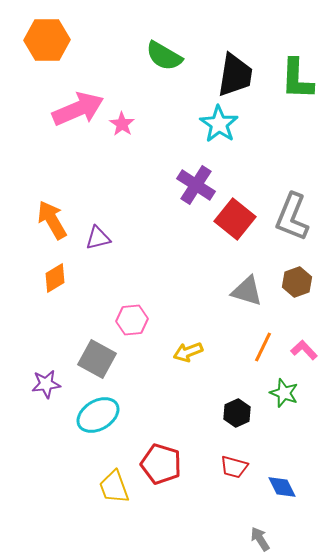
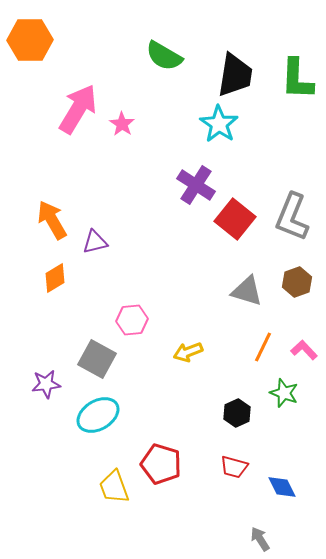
orange hexagon: moved 17 px left
pink arrow: rotated 36 degrees counterclockwise
purple triangle: moved 3 px left, 4 px down
